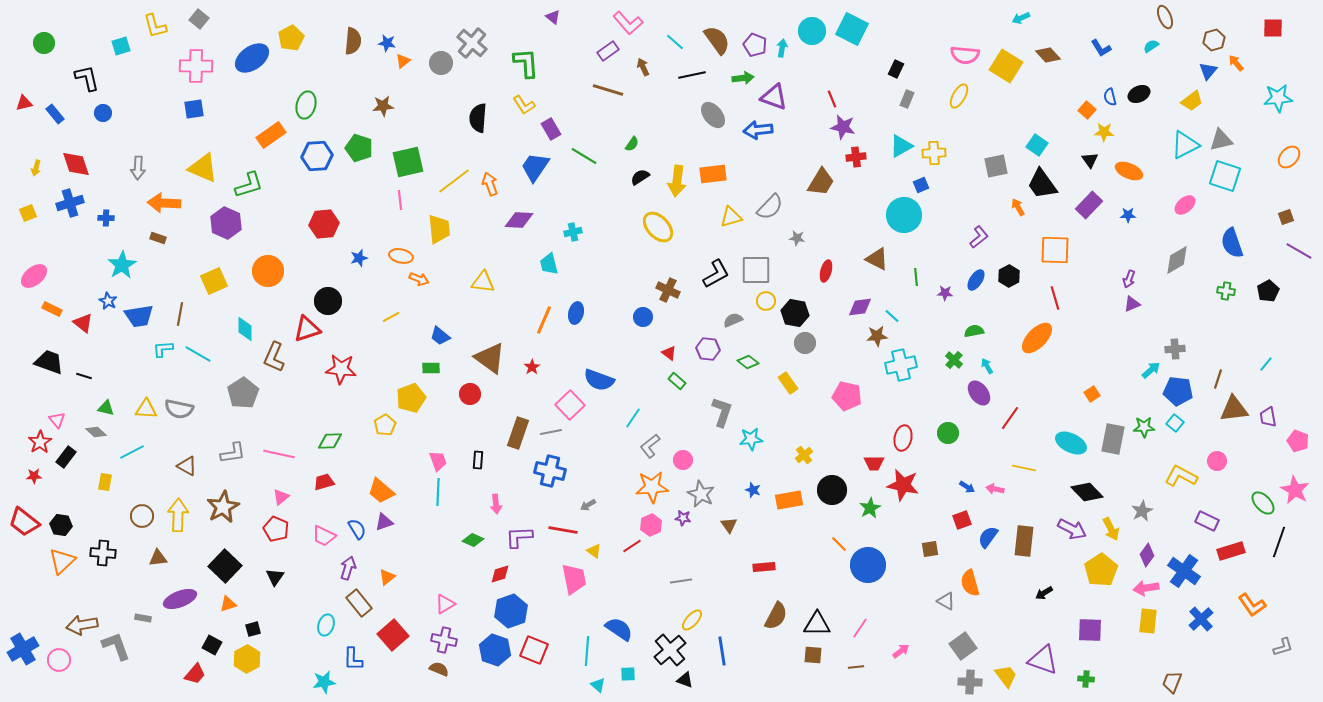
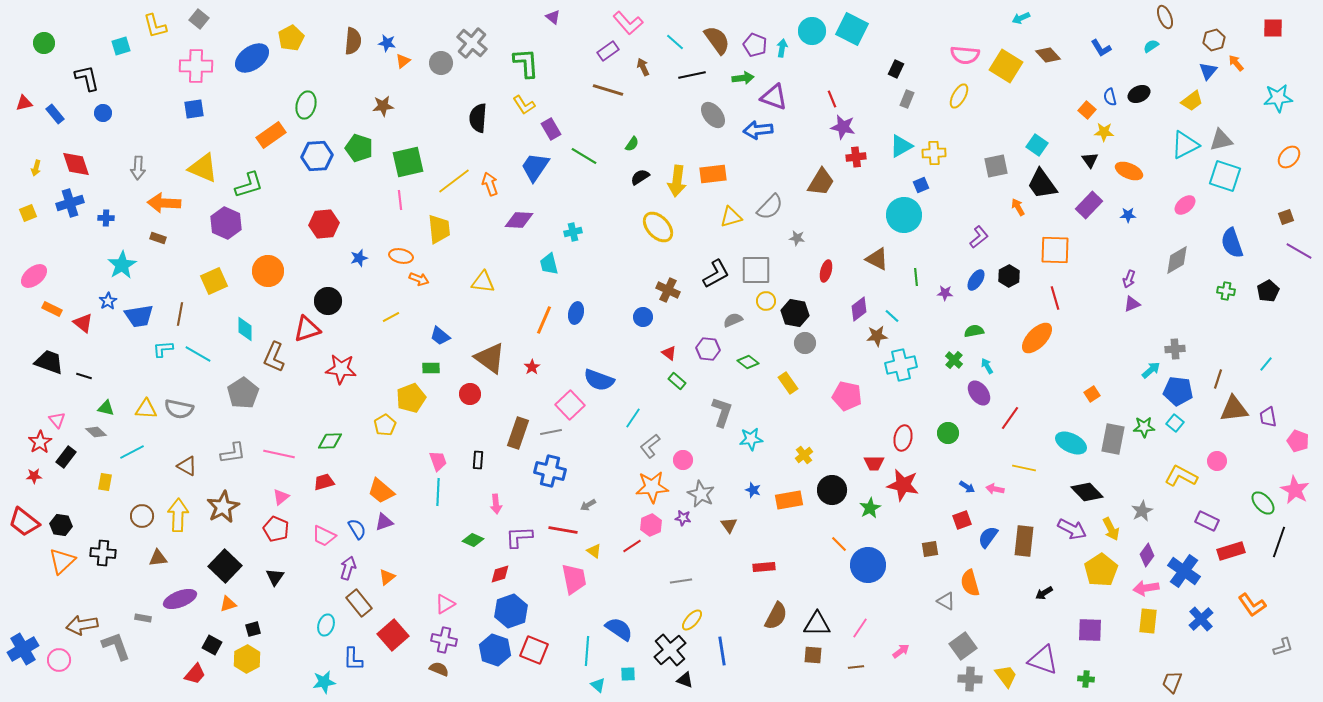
blue star at (108, 301): rotated 12 degrees clockwise
purple diamond at (860, 307): moved 1 px left, 2 px down; rotated 30 degrees counterclockwise
gray cross at (970, 682): moved 3 px up
